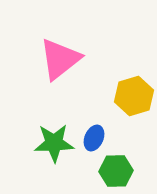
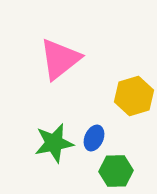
green star: rotated 9 degrees counterclockwise
